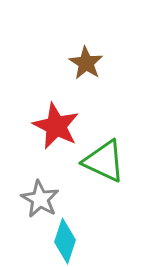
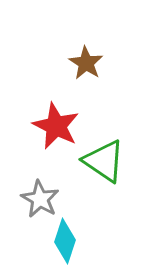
green triangle: rotated 9 degrees clockwise
